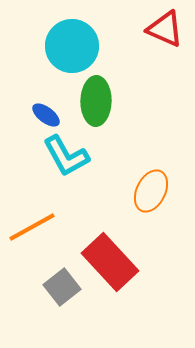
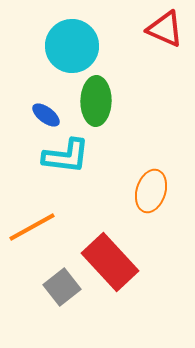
cyan L-shape: rotated 54 degrees counterclockwise
orange ellipse: rotated 9 degrees counterclockwise
